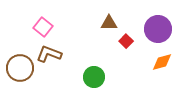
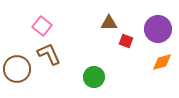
pink square: moved 1 px left, 1 px up
red square: rotated 24 degrees counterclockwise
brown L-shape: rotated 45 degrees clockwise
brown circle: moved 3 px left, 1 px down
